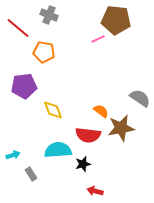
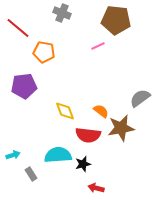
gray cross: moved 13 px right, 2 px up
pink line: moved 7 px down
gray semicircle: rotated 70 degrees counterclockwise
yellow diamond: moved 12 px right, 1 px down
cyan semicircle: moved 5 px down
red arrow: moved 1 px right, 3 px up
